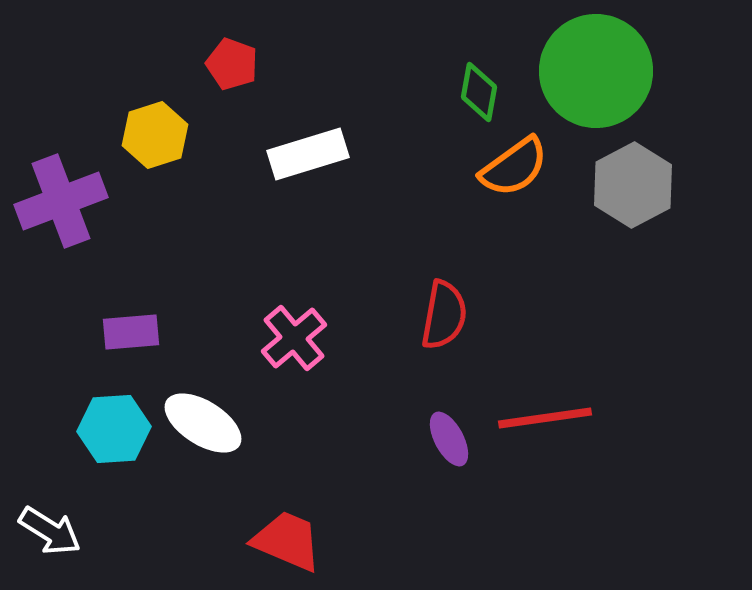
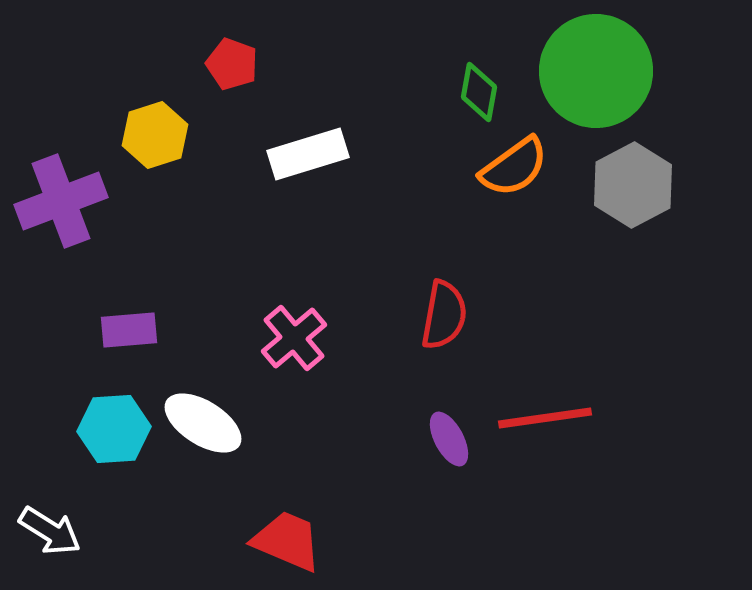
purple rectangle: moved 2 px left, 2 px up
